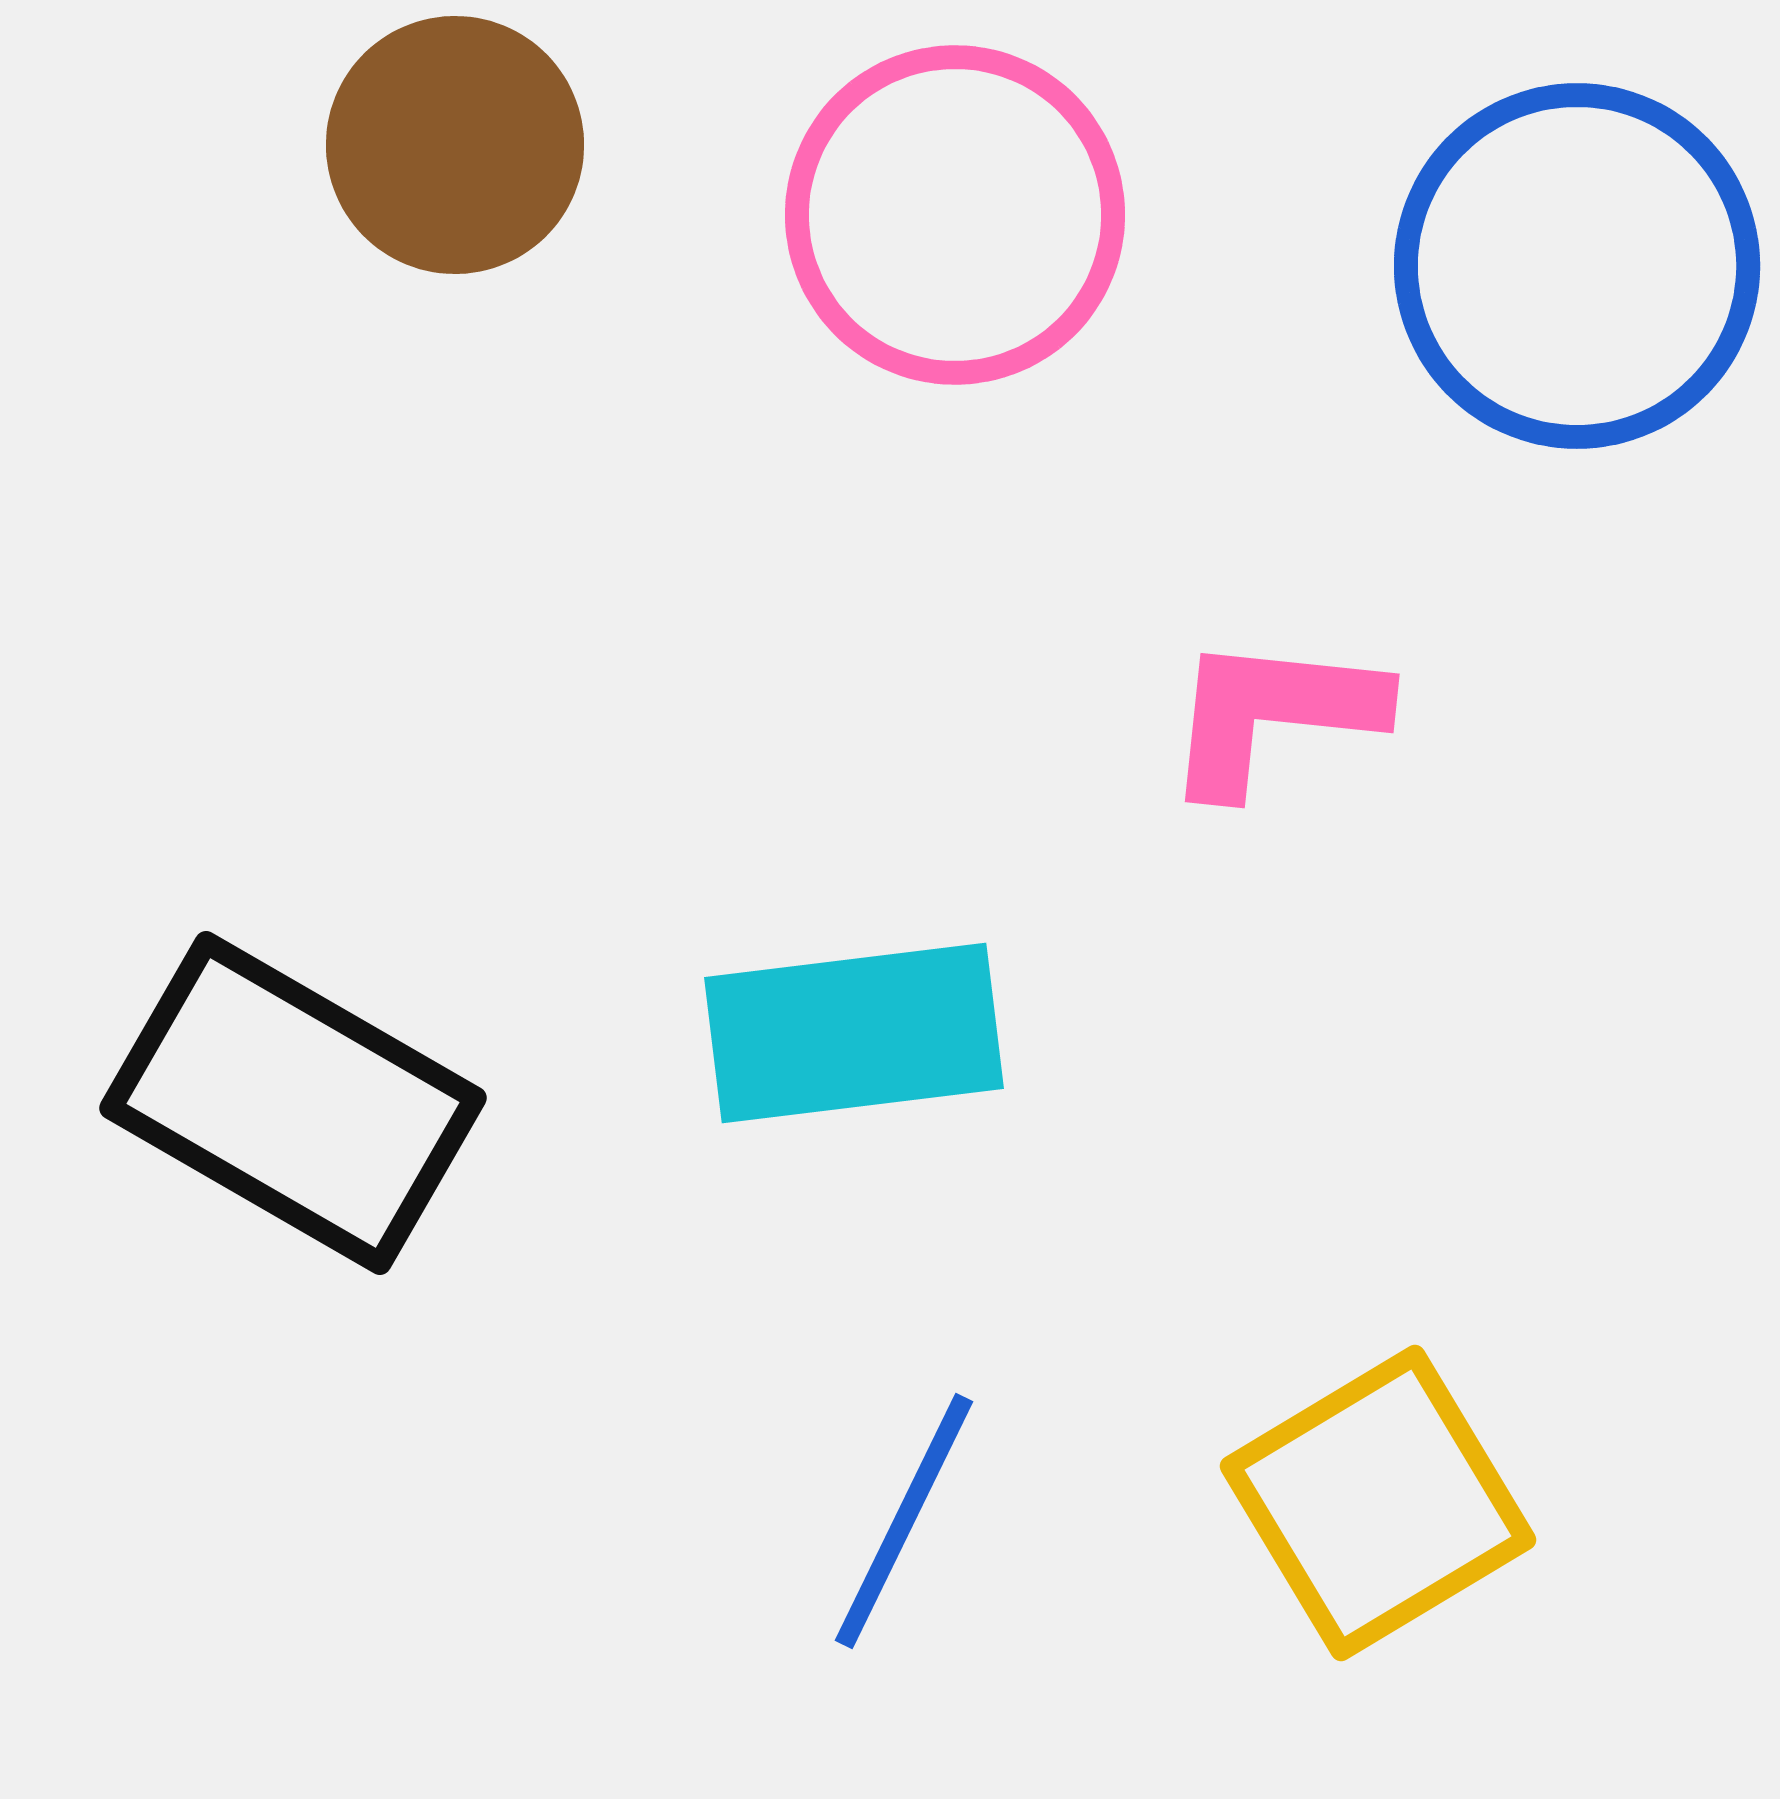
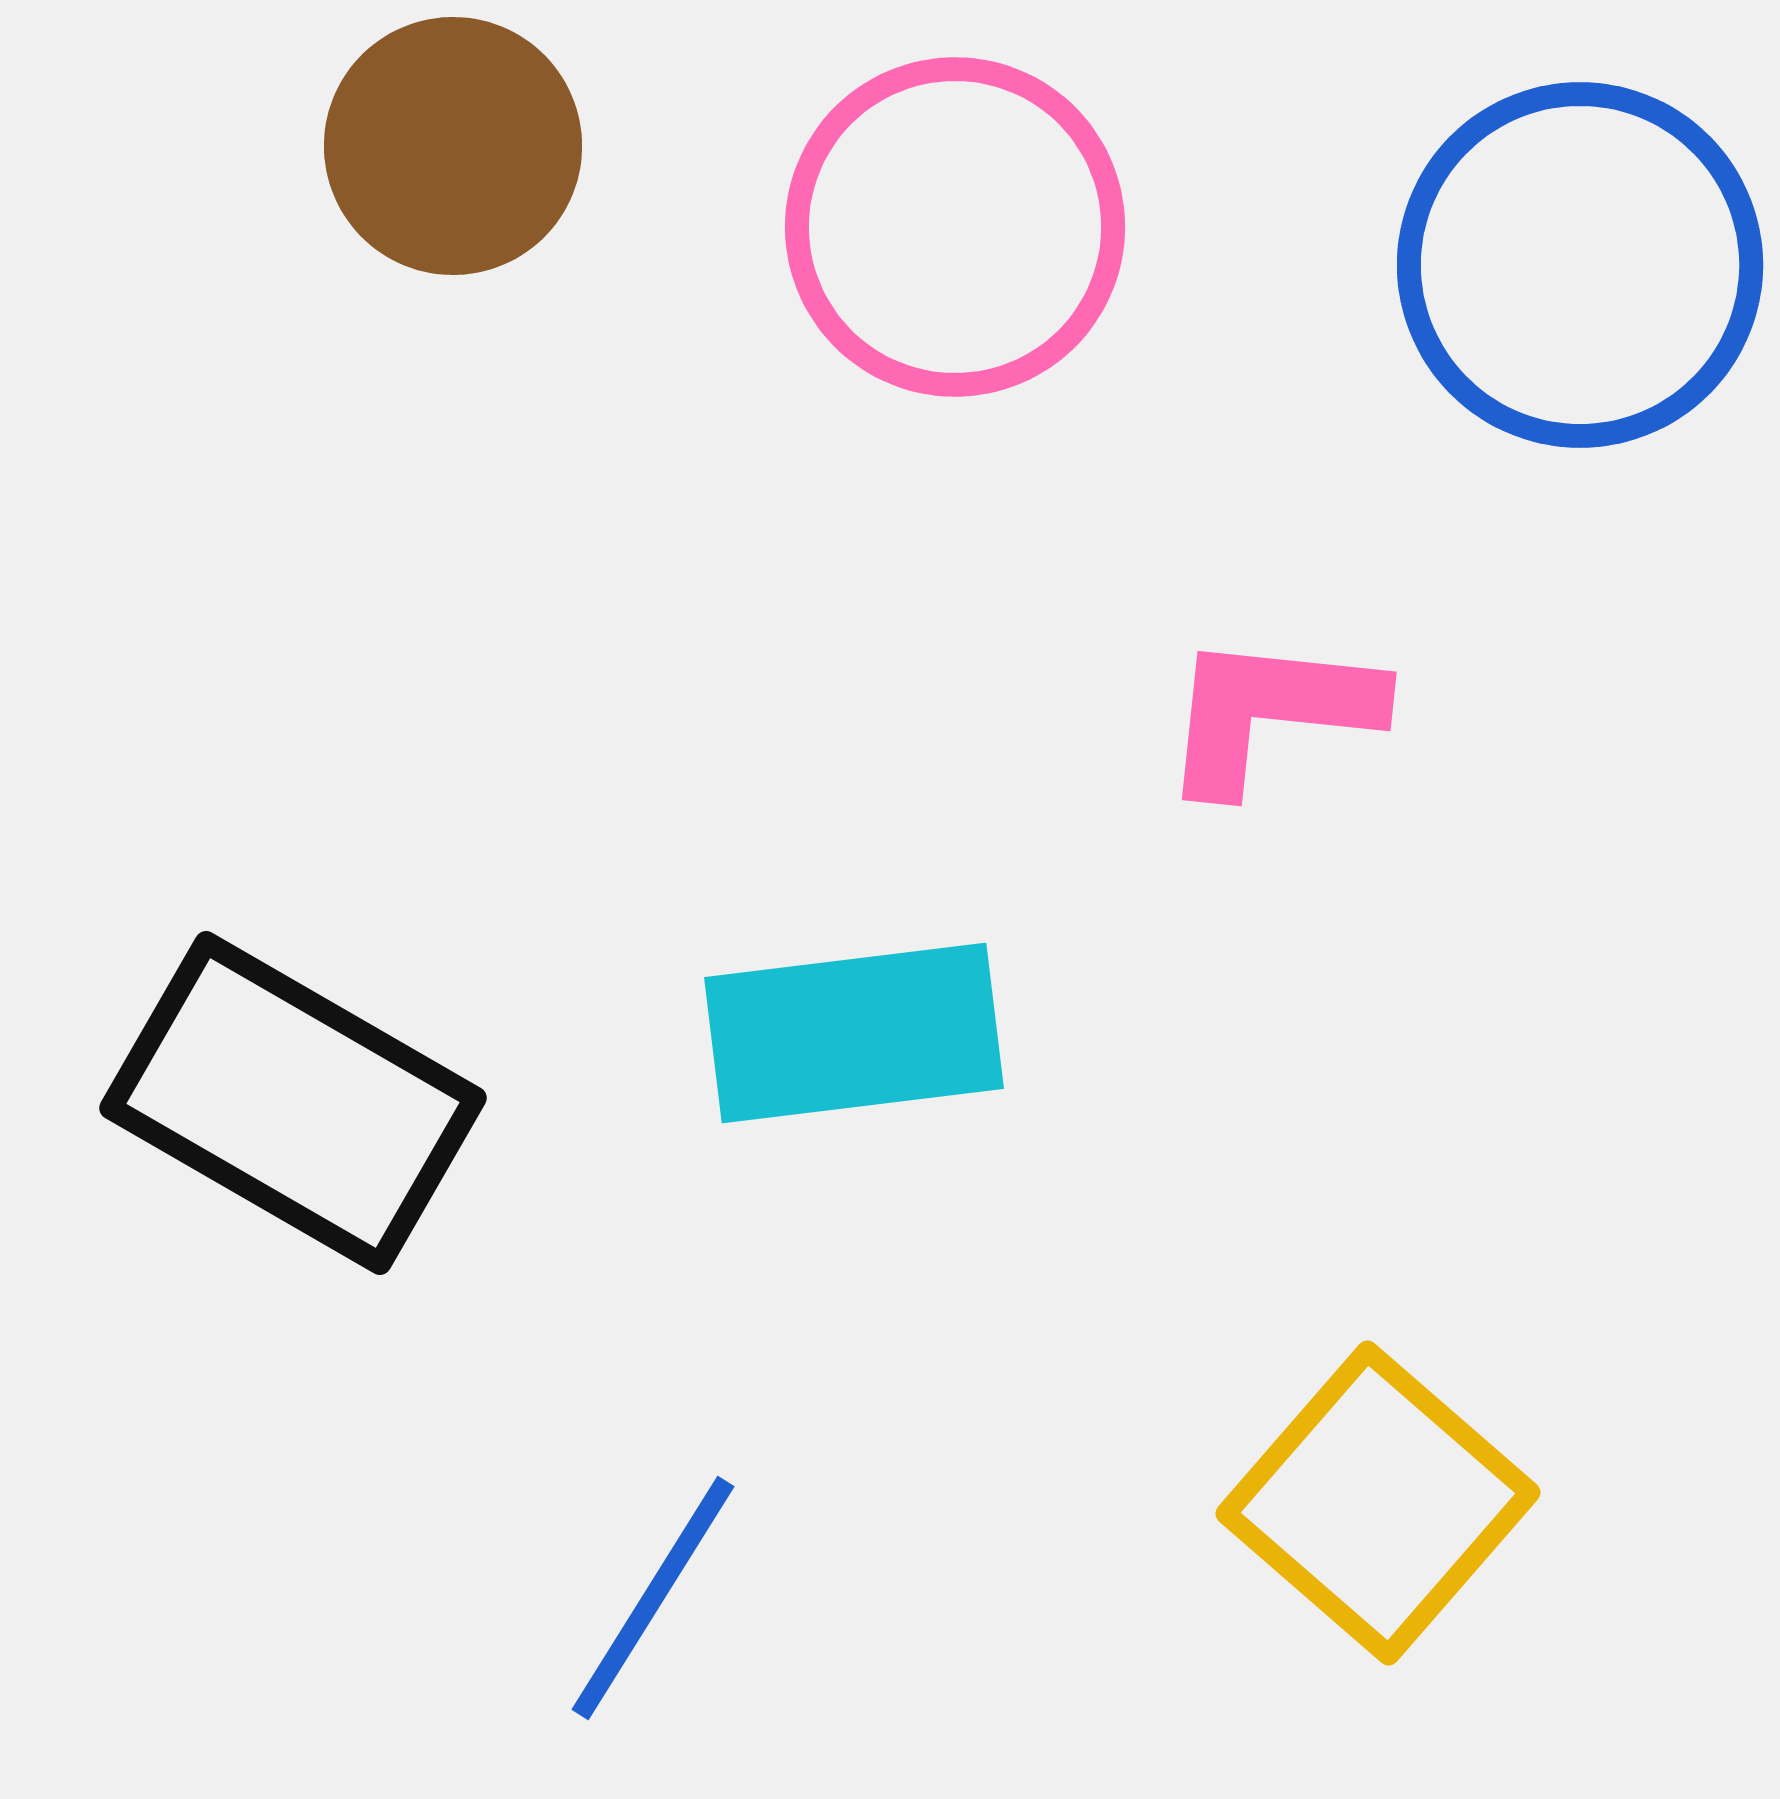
brown circle: moved 2 px left, 1 px down
pink circle: moved 12 px down
blue circle: moved 3 px right, 1 px up
pink L-shape: moved 3 px left, 2 px up
yellow square: rotated 18 degrees counterclockwise
blue line: moved 251 px left, 77 px down; rotated 6 degrees clockwise
